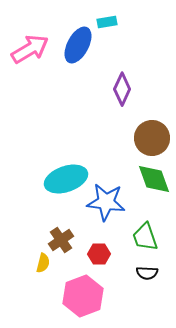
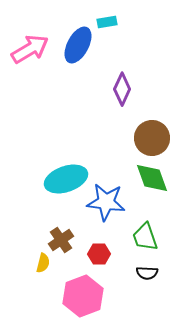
green diamond: moved 2 px left, 1 px up
